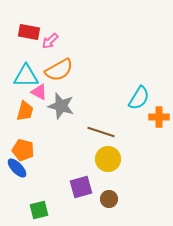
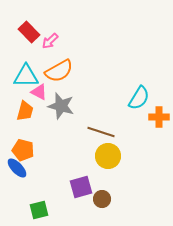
red rectangle: rotated 35 degrees clockwise
orange semicircle: moved 1 px down
yellow circle: moved 3 px up
brown circle: moved 7 px left
